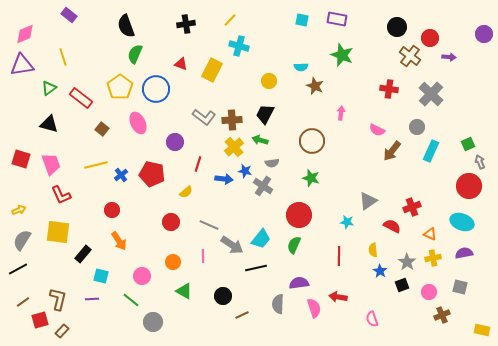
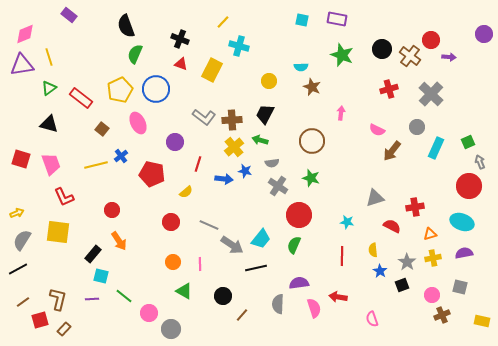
yellow line at (230, 20): moved 7 px left, 2 px down
black cross at (186, 24): moved 6 px left, 15 px down; rotated 30 degrees clockwise
black circle at (397, 27): moved 15 px left, 22 px down
red circle at (430, 38): moved 1 px right, 2 px down
yellow line at (63, 57): moved 14 px left
brown star at (315, 86): moved 3 px left, 1 px down
yellow pentagon at (120, 87): moved 3 px down; rotated 10 degrees clockwise
red cross at (389, 89): rotated 24 degrees counterclockwise
green square at (468, 144): moved 2 px up
cyan rectangle at (431, 151): moved 5 px right, 3 px up
blue cross at (121, 175): moved 19 px up
gray cross at (263, 186): moved 15 px right
red L-shape at (61, 195): moved 3 px right, 2 px down
gray triangle at (368, 201): moved 7 px right, 3 px up; rotated 18 degrees clockwise
red cross at (412, 207): moved 3 px right; rotated 12 degrees clockwise
yellow arrow at (19, 210): moved 2 px left, 3 px down
orange triangle at (430, 234): rotated 40 degrees counterclockwise
black rectangle at (83, 254): moved 10 px right
pink line at (203, 256): moved 3 px left, 8 px down
red line at (339, 256): moved 3 px right
pink circle at (142, 276): moved 7 px right, 37 px down
pink circle at (429, 292): moved 3 px right, 3 px down
green line at (131, 300): moved 7 px left, 4 px up
brown line at (242, 315): rotated 24 degrees counterclockwise
gray circle at (153, 322): moved 18 px right, 7 px down
yellow rectangle at (482, 330): moved 9 px up
brown rectangle at (62, 331): moved 2 px right, 2 px up
